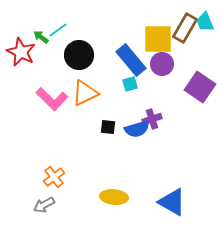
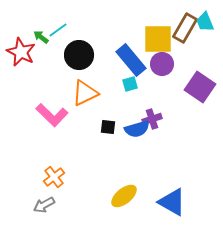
pink L-shape: moved 16 px down
yellow ellipse: moved 10 px right, 1 px up; rotated 44 degrees counterclockwise
